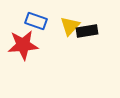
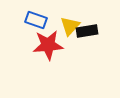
blue rectangle: moved 1 px up
red star: moved 25 px right
